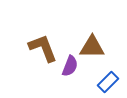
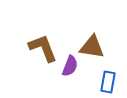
brown triangle: rotated 8 degrees clockwise
blue rectangle: rotated 35 degrees counterclockwise
